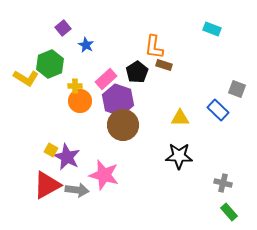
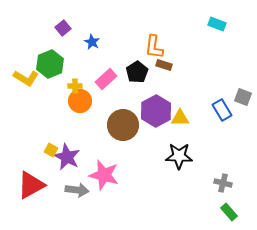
cyan rectangle: moved 5 px right, 5 px up
blue star: moved 6 px right, 3 px up
gray square: moved 6 px right, 8 px down
purple hexagon: moved 38 px right, 11 px down; rotated 12 degrees clockwise
blue rectangle: moved 4 px right; rotated 15 degrees clockwise
red triangle: moved 16 px left
